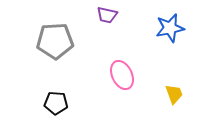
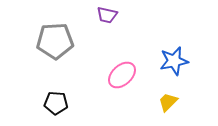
blue star: moved 4 px right, 33 px down
pink ellipse: rotated 72 degrees clockwise
yellow trapezoid: moved 6 px left, 8 px down; rotated 115 degrees counterclockwise
